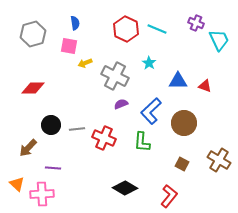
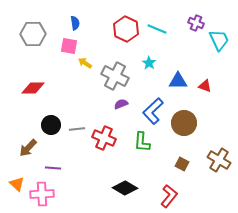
gray hexagon: rotated 15 degrees clockwise
yellow arrow: rotated 56 degrees clockwise
blue L-shape: moved 2 px right
